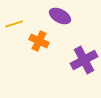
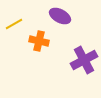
yellow line: rotated 12 degrees counterclockwise
orange cross: rotated 12 degrees counterclockwise
